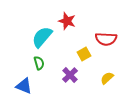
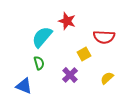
red semicircle: moved 2 px left, 2 px up
